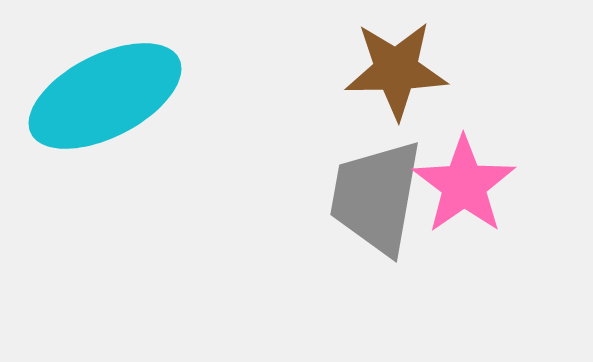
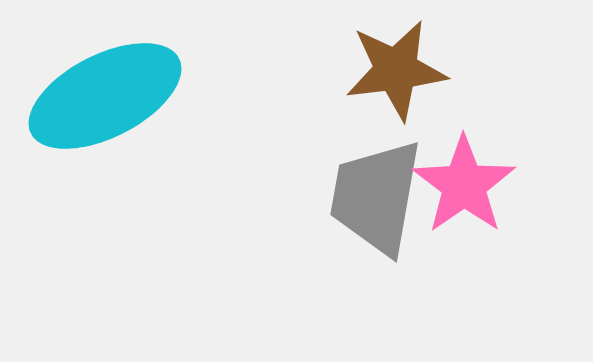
brown star: rotated 6 degrees counterclockwise
